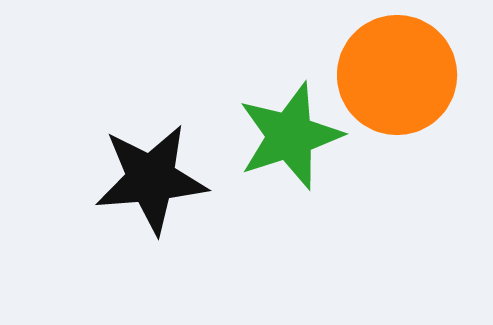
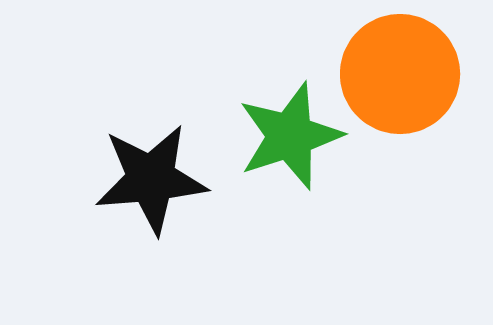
orange circle: moved 3 px right, 1 px up
